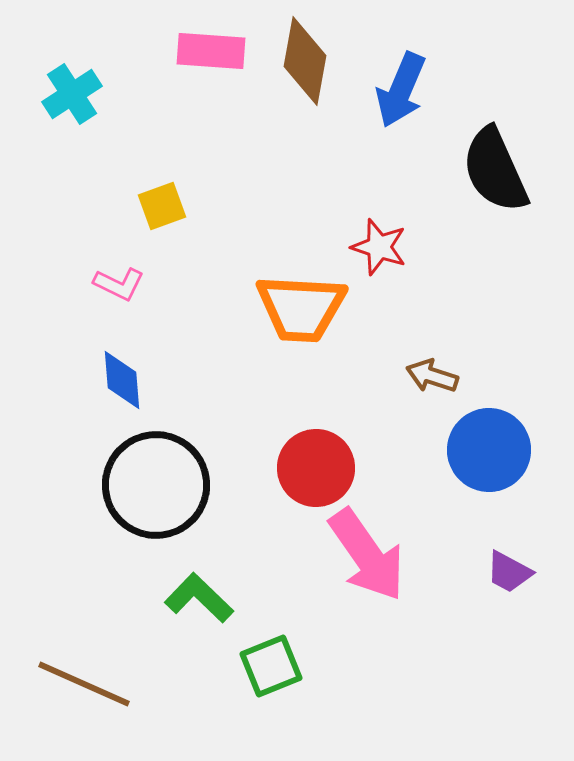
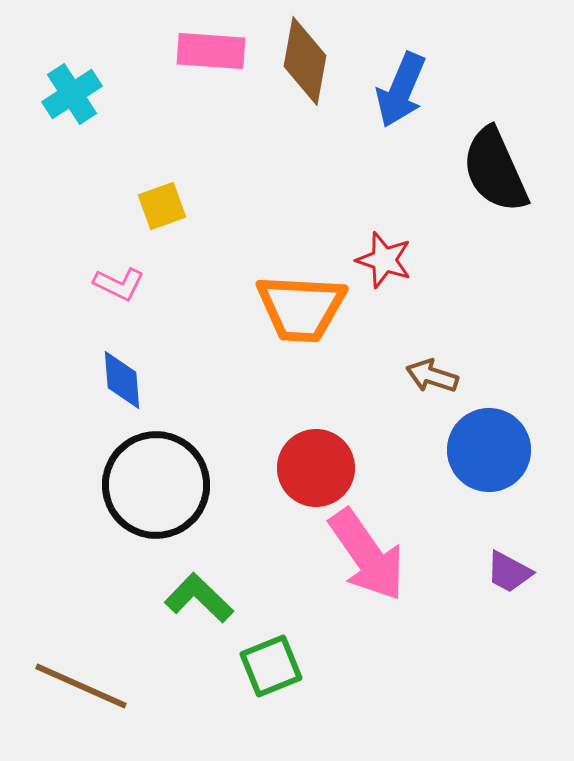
red star: moved 5 px right, 13 px down
brown line: moved 3 px left, 2 px down
